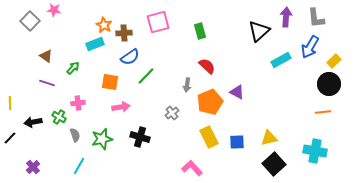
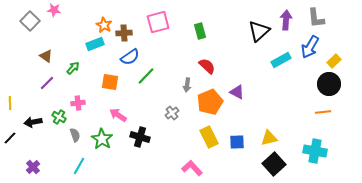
purple arrow at (286, 17): moved 3 px down
purple line at (47, 83): rotated 63 degrees counterclockwise
pink arrow at (121, 107): moved 3 px left, 8 px down; rotated 138 degrees counterclockwise
green star at (102, 139): rotated 25 degrees counterclockwise
